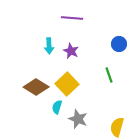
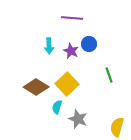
blue circle: moved 30 px left
